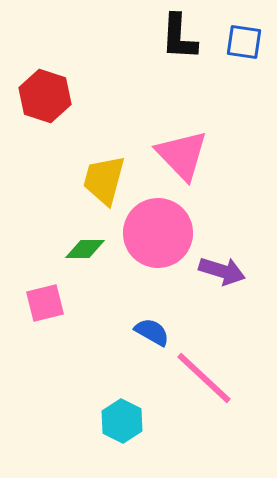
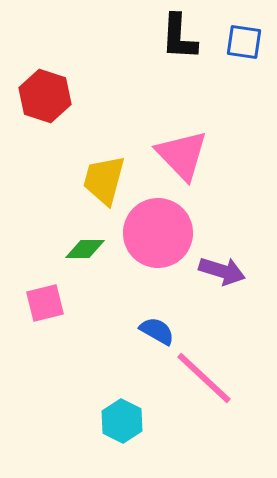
blue semicircle: moved 5 px right, 1 px up
